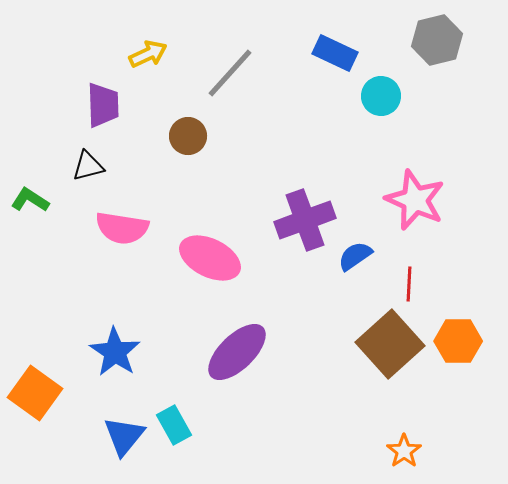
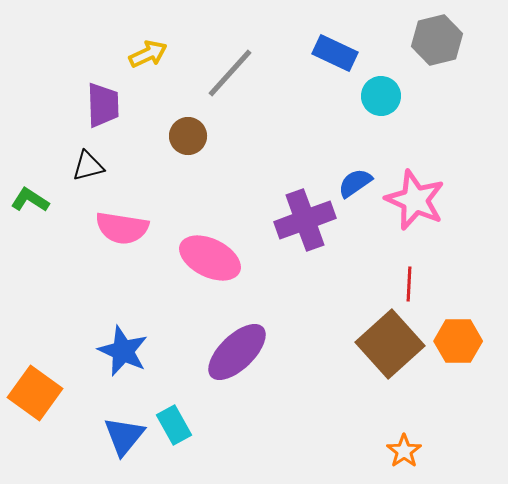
blue semicircle: moved 73 px up
blue star: moved 8 px right, 1 px up; rotated 9 degrees counterclockwise
